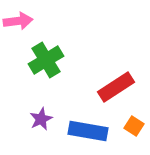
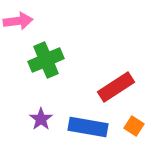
green cross: rotated 8 degrees clockwise
purple star: rotated 10 degrees counterclockwise
blue rectangle: moved 4 px up
